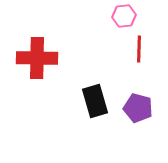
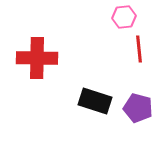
pink hexagon: moved 1 px down
red line: rotated 8 degrees counterclockwise
black rectangle: rotated 56 degrees counterclockwise
